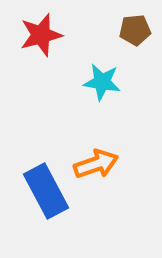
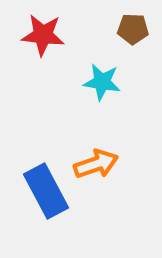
brown pentagon: moved 2 px left, 1 px up; rotated 8 degrees clockwise
red star: moved 2 px right; rotated 21 degrees clockwise
